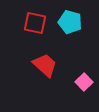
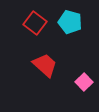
red square: rotated 25 degrees clockwise
